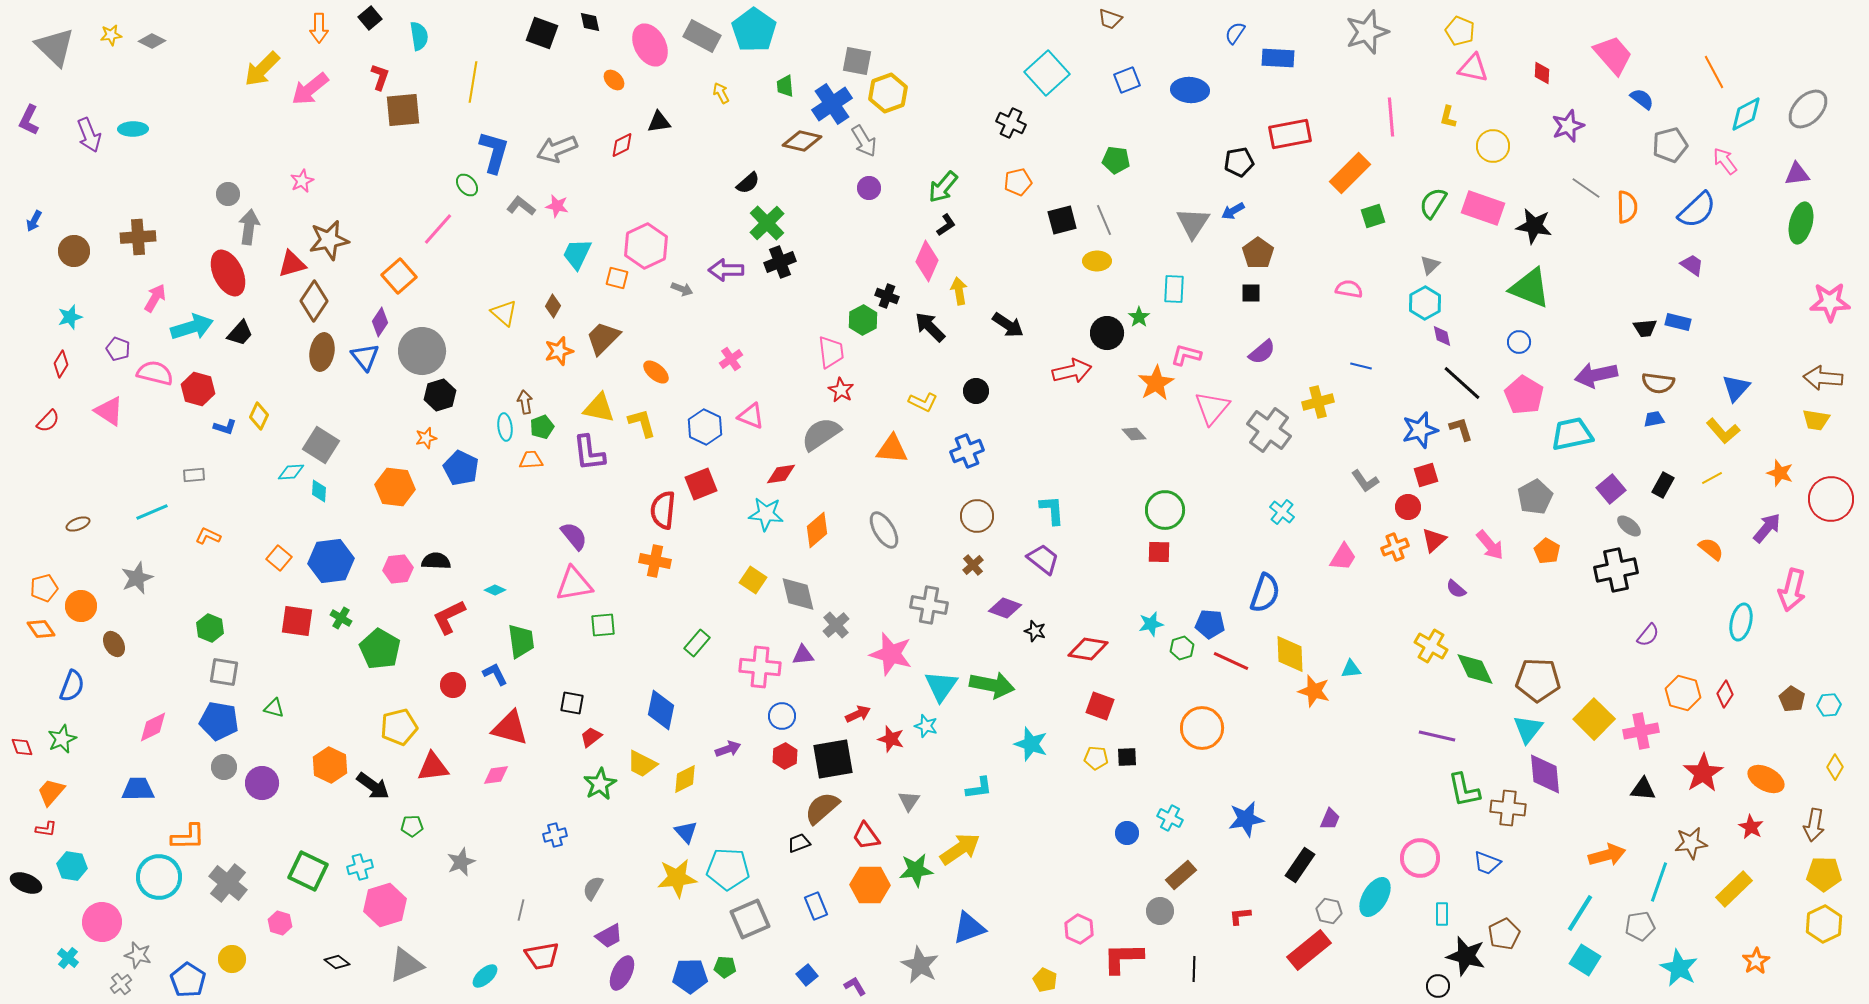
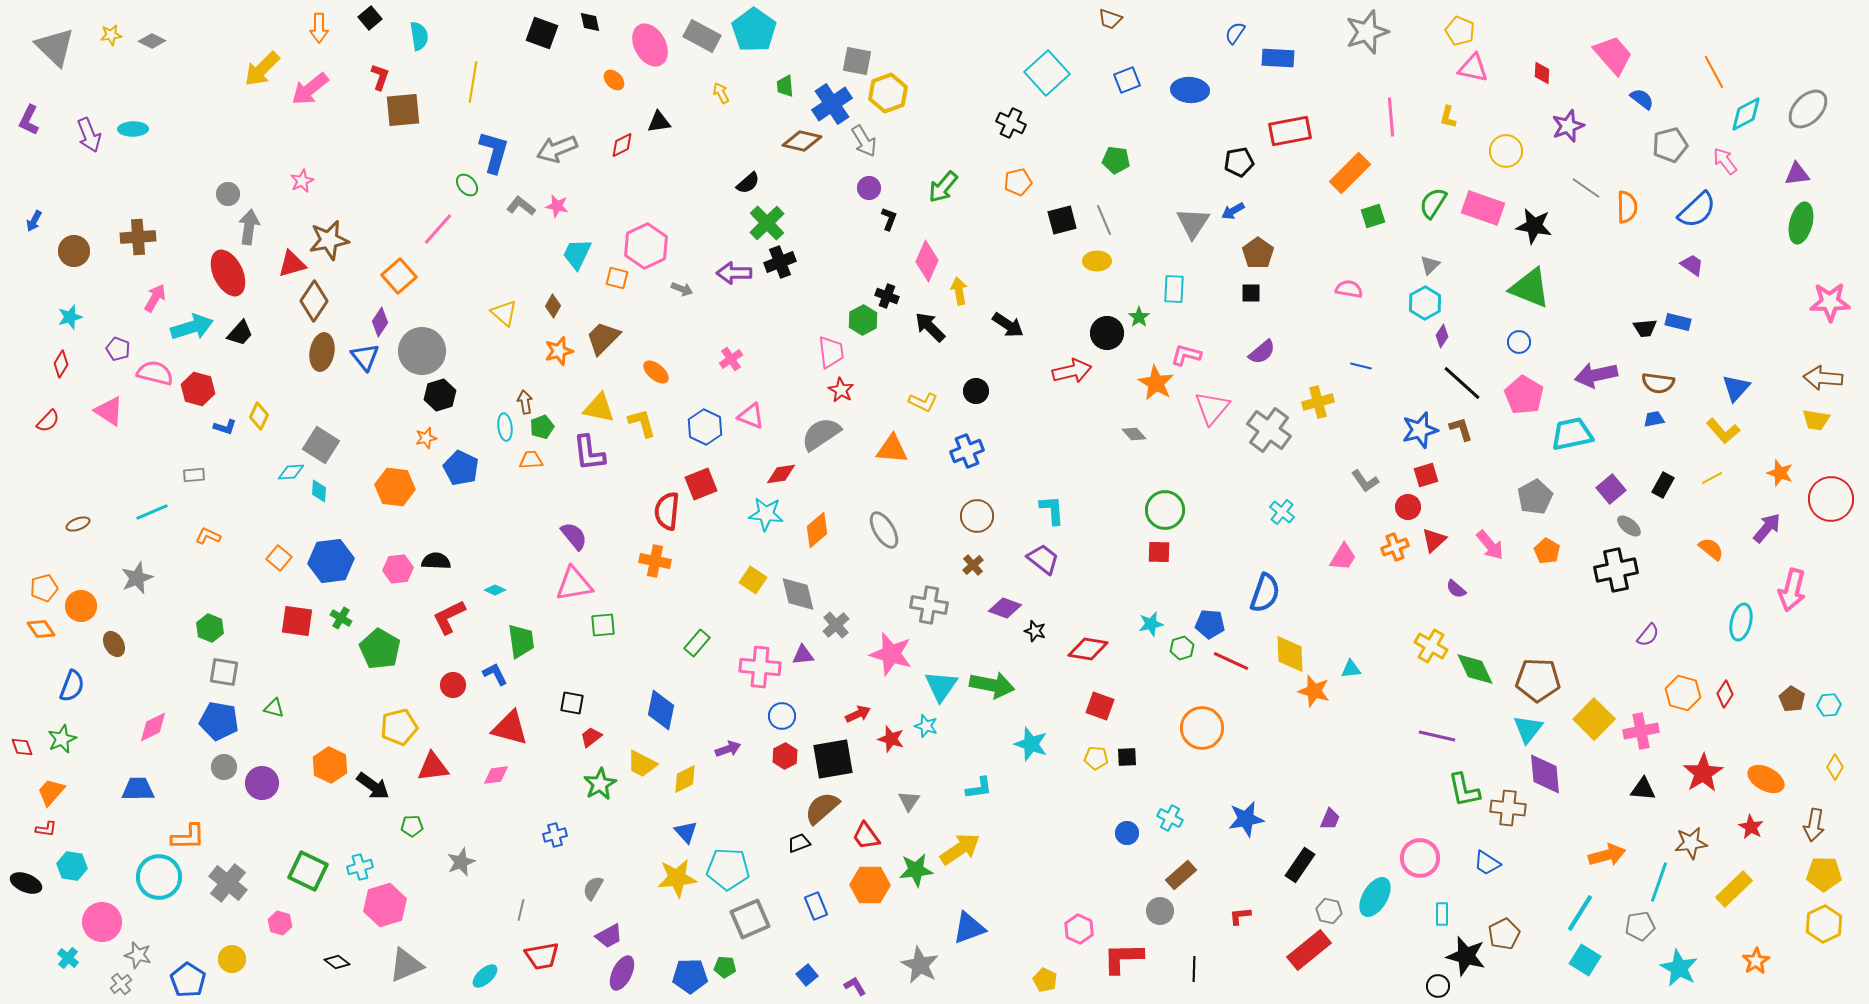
red rectangle at (1290, 134): moved 3 px up
yellow circle at (1493, 146): moved 13 px right, 5 px down
black L-shape at (946, 225): moved 57 px left, 6 px up; rotated 35 degrees counterclockwise
purple arrow at (726, 270): moved 8 px right, 3 px down
purple diamond at (1442, 336): rotated 45 degrees clockwise
orange star at (1156, 383): rotated 12 degrees counterclockwise
red semicircle at (663, 510): moved 4 px right, 1 px down
blue trapezoid at (1487, 863): rotated 12 degrees clockwise
